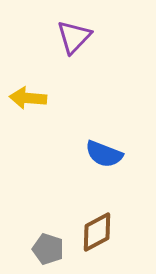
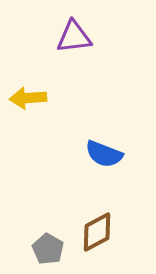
purple triangle: rotated 39 degrees clockwise
yellow arrow: rotated 9 degrees counterclockwise
gray pentagon: rotated 12 degrees clockwise
